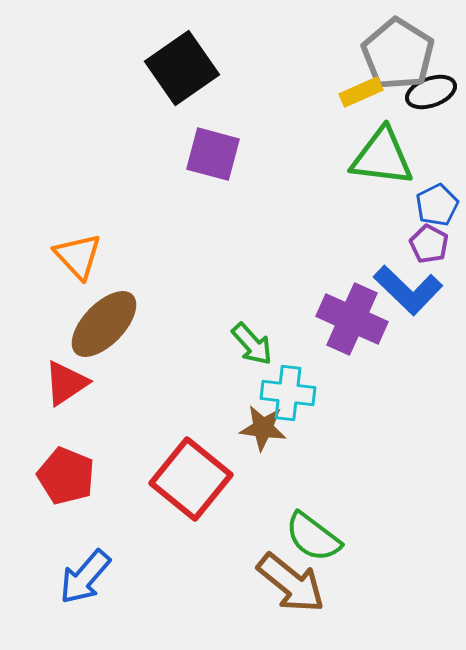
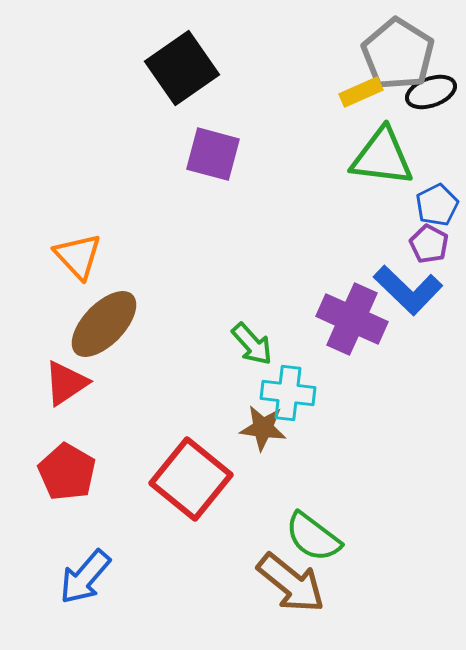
red pentagon: moved 1 px right, 4 px up; rotated 8 degrees clockwise
